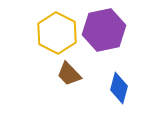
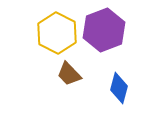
purple hexagon: rotated 9 degrees counterclockwise
